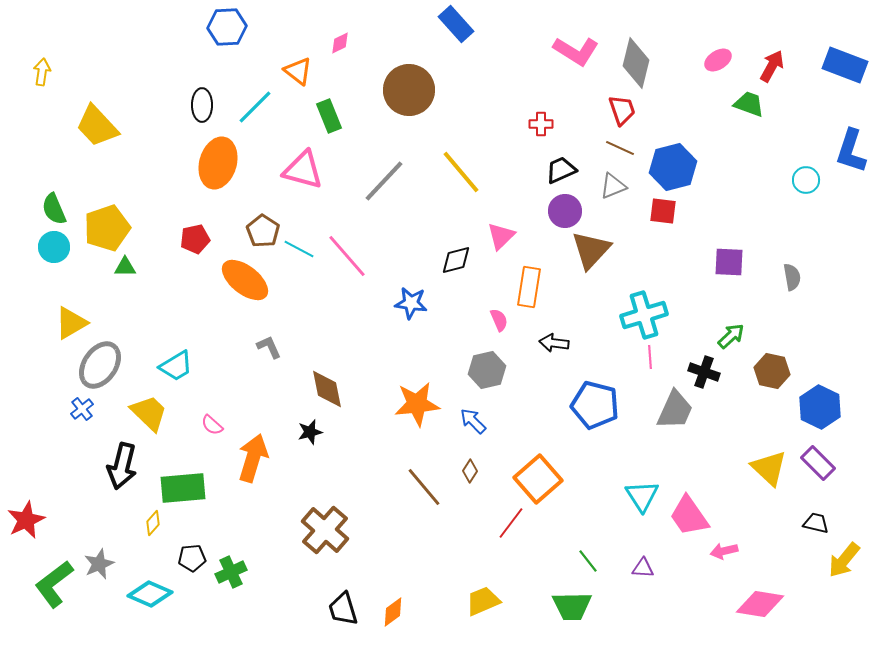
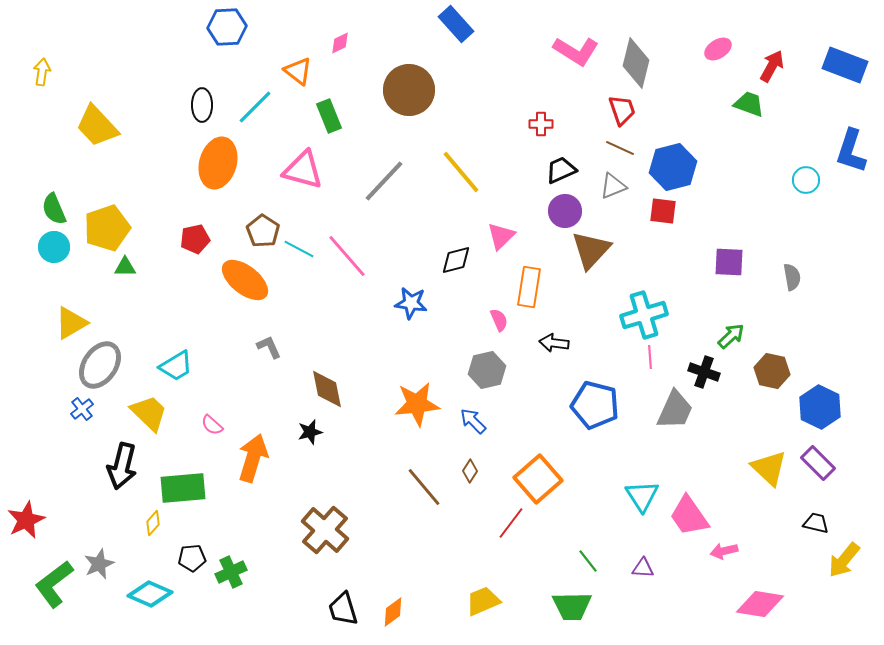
pink ellipse at (718, 60): moved 11 px up
